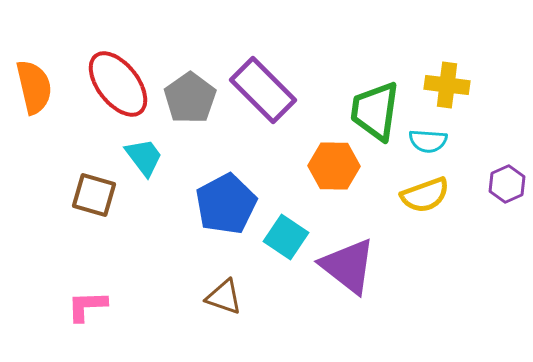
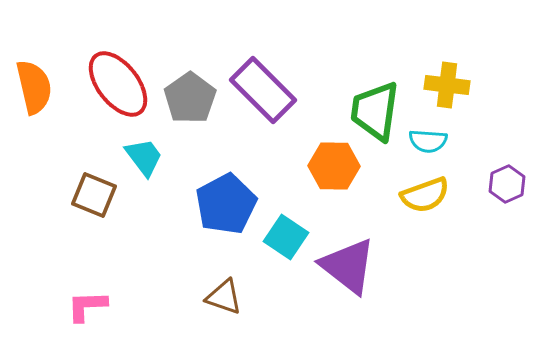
brown square: rotated 6 degrees clockwise
